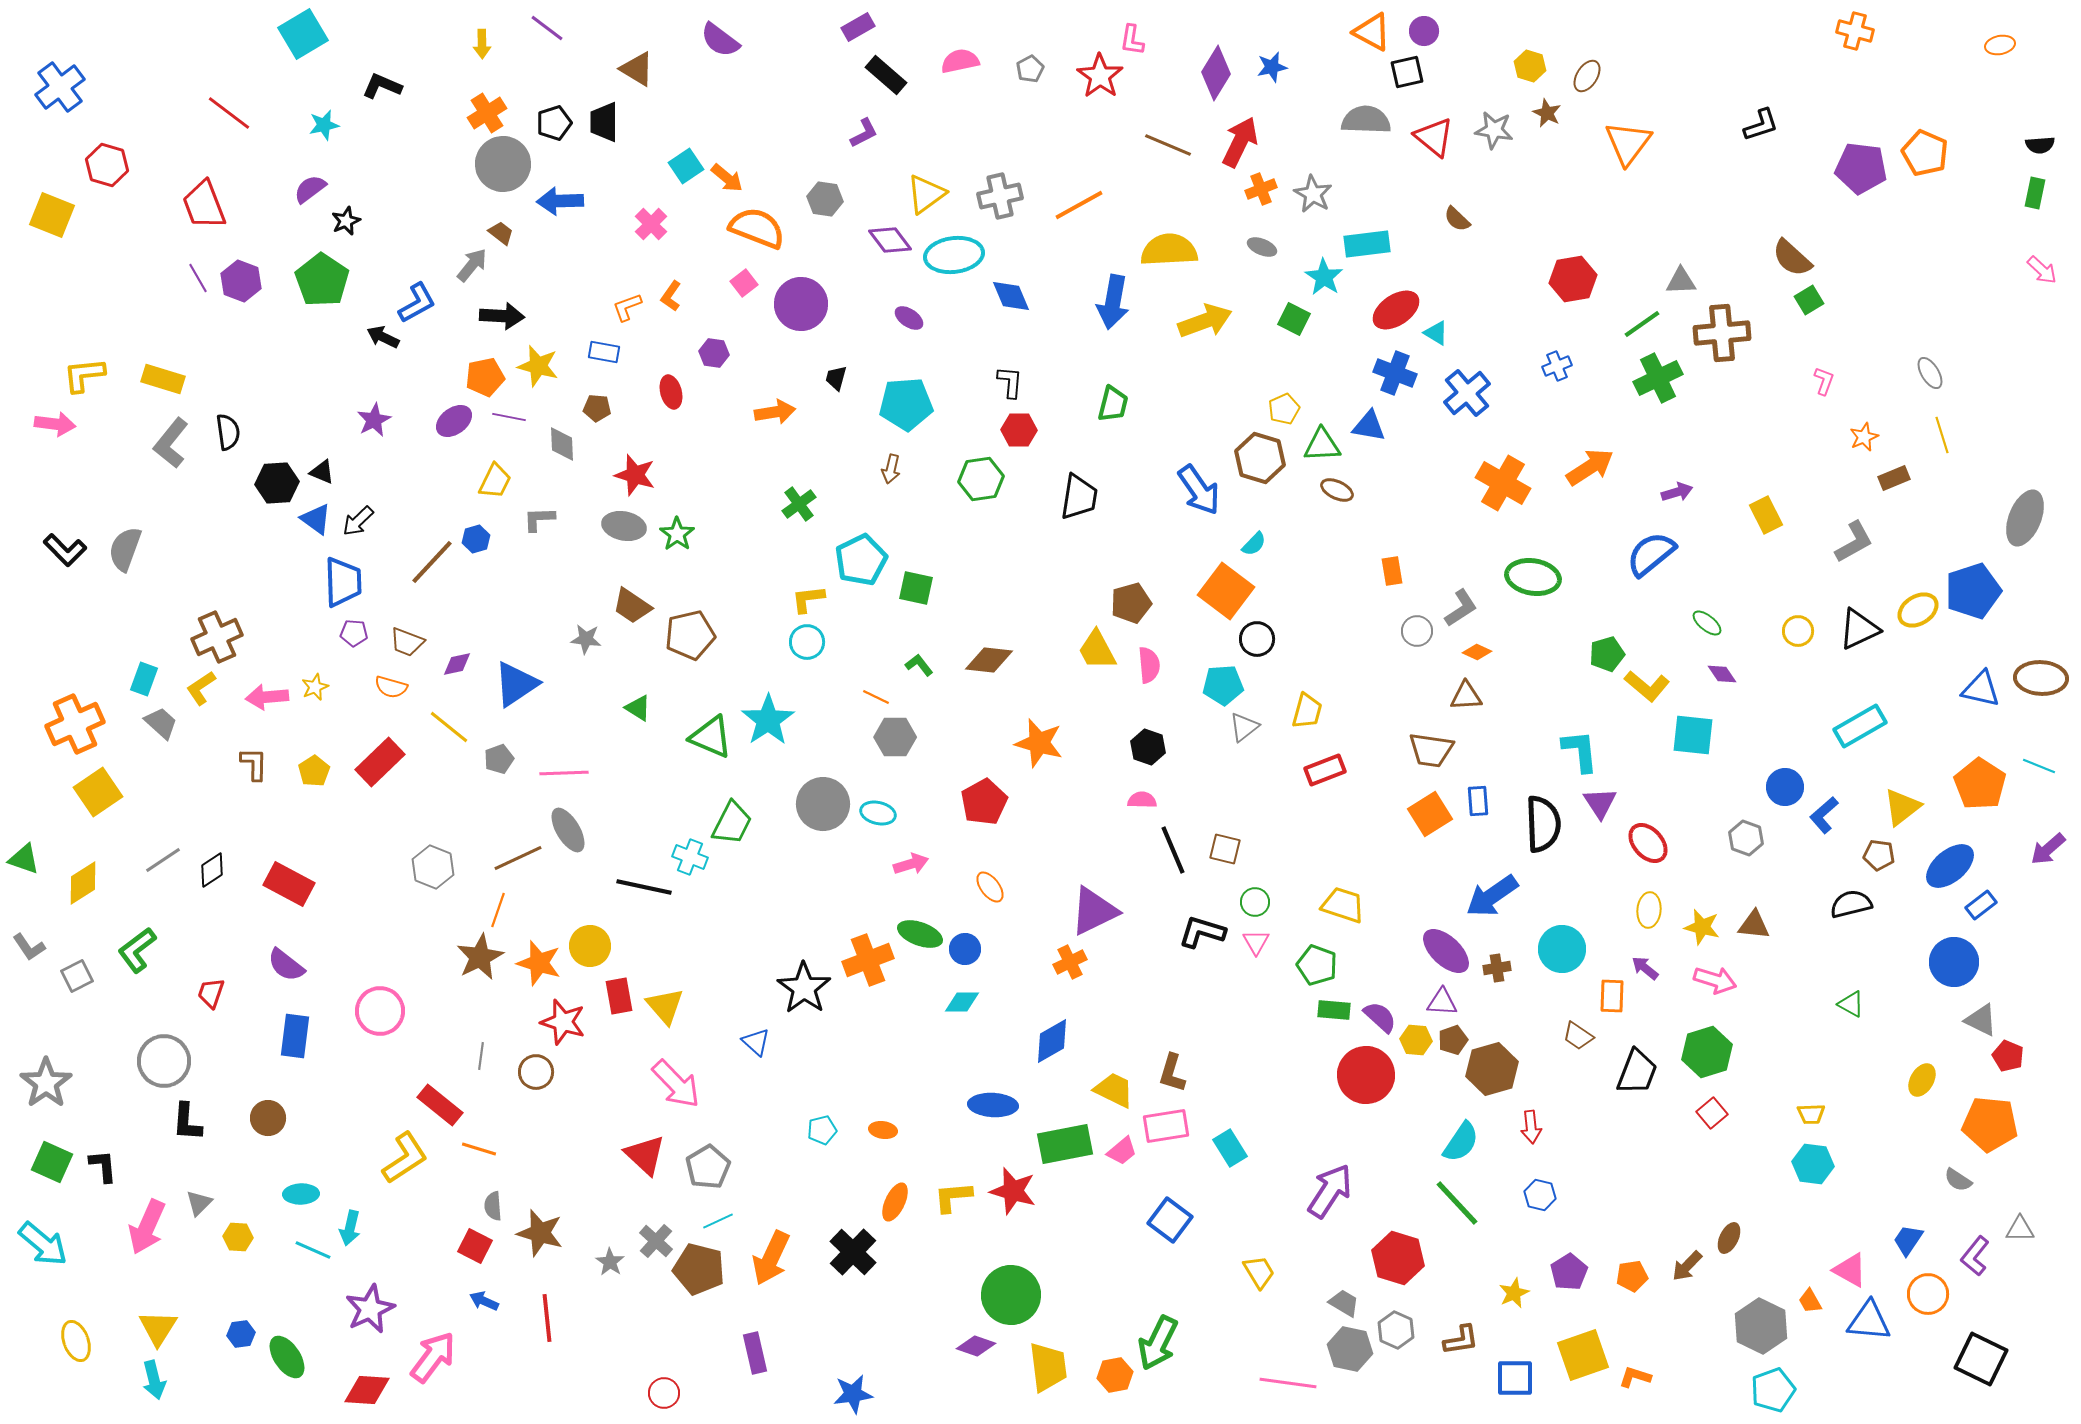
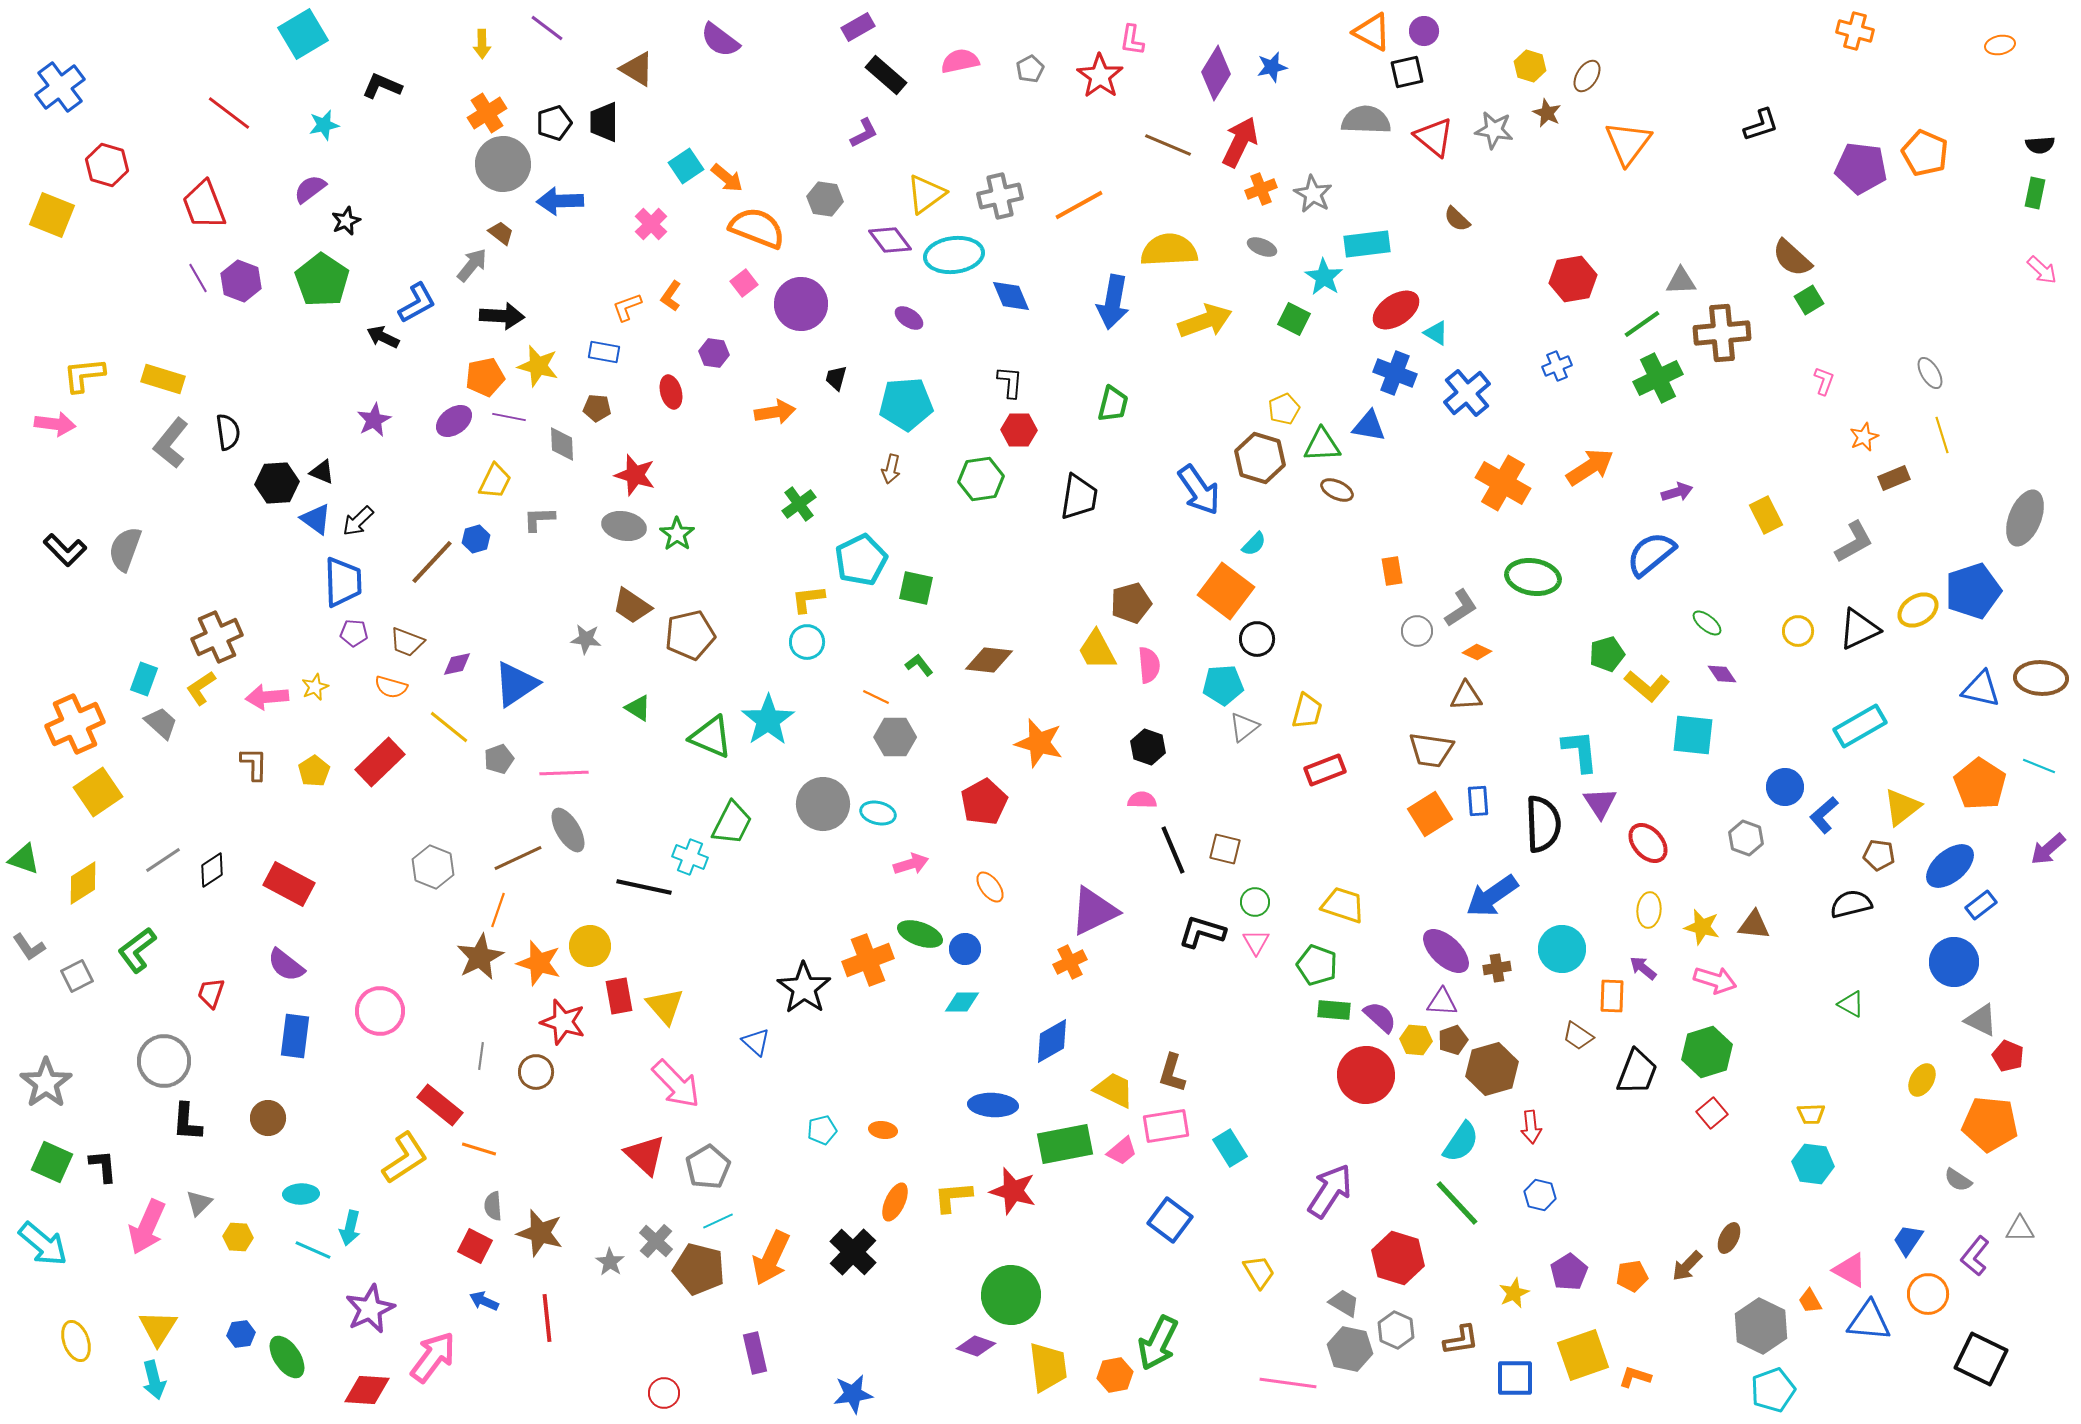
purple arrow at (1645, 968): moved 2 px left
